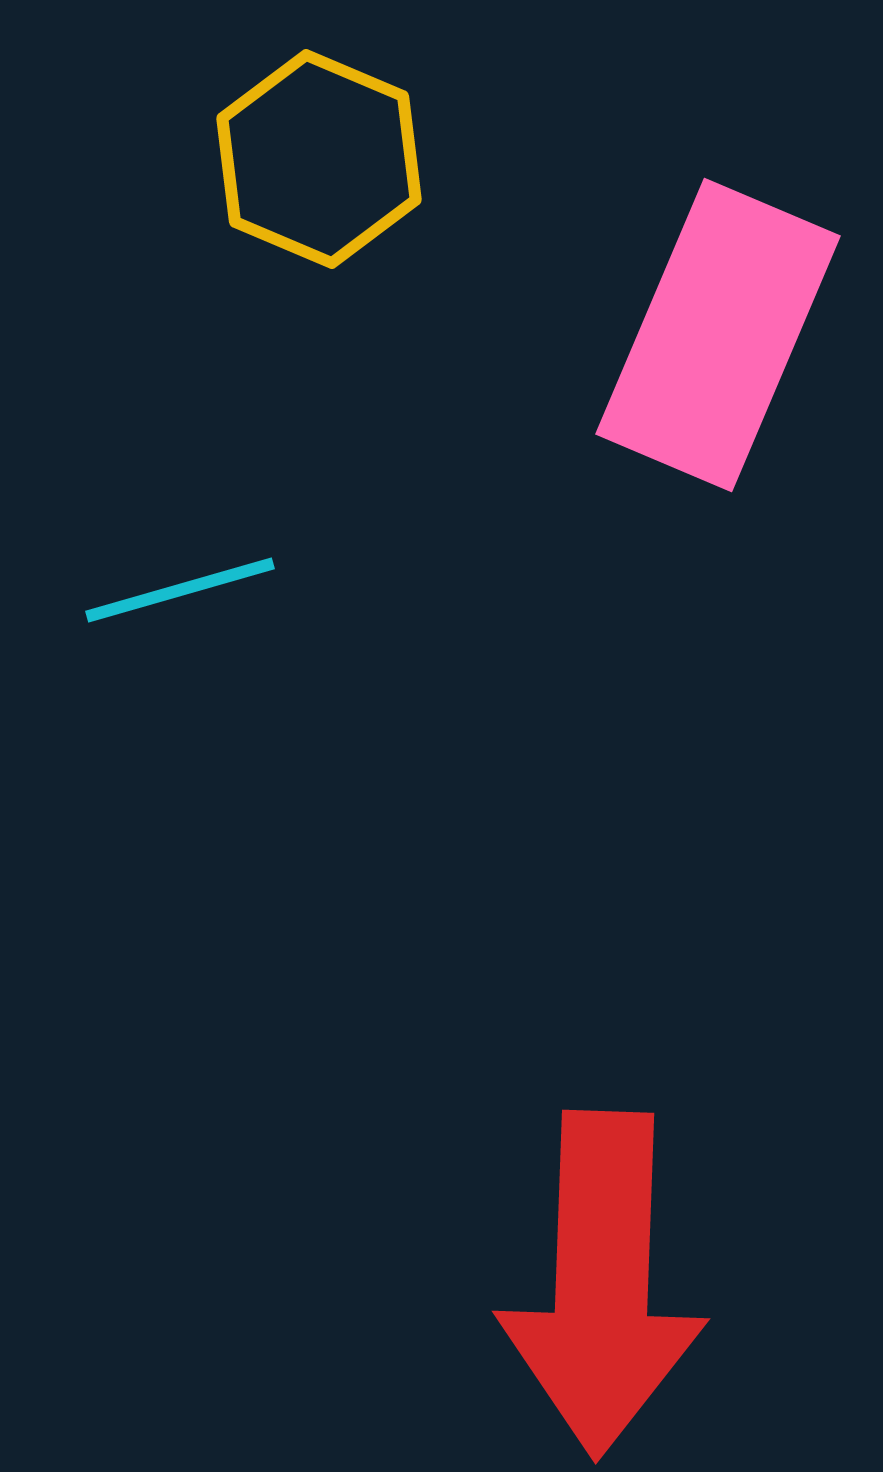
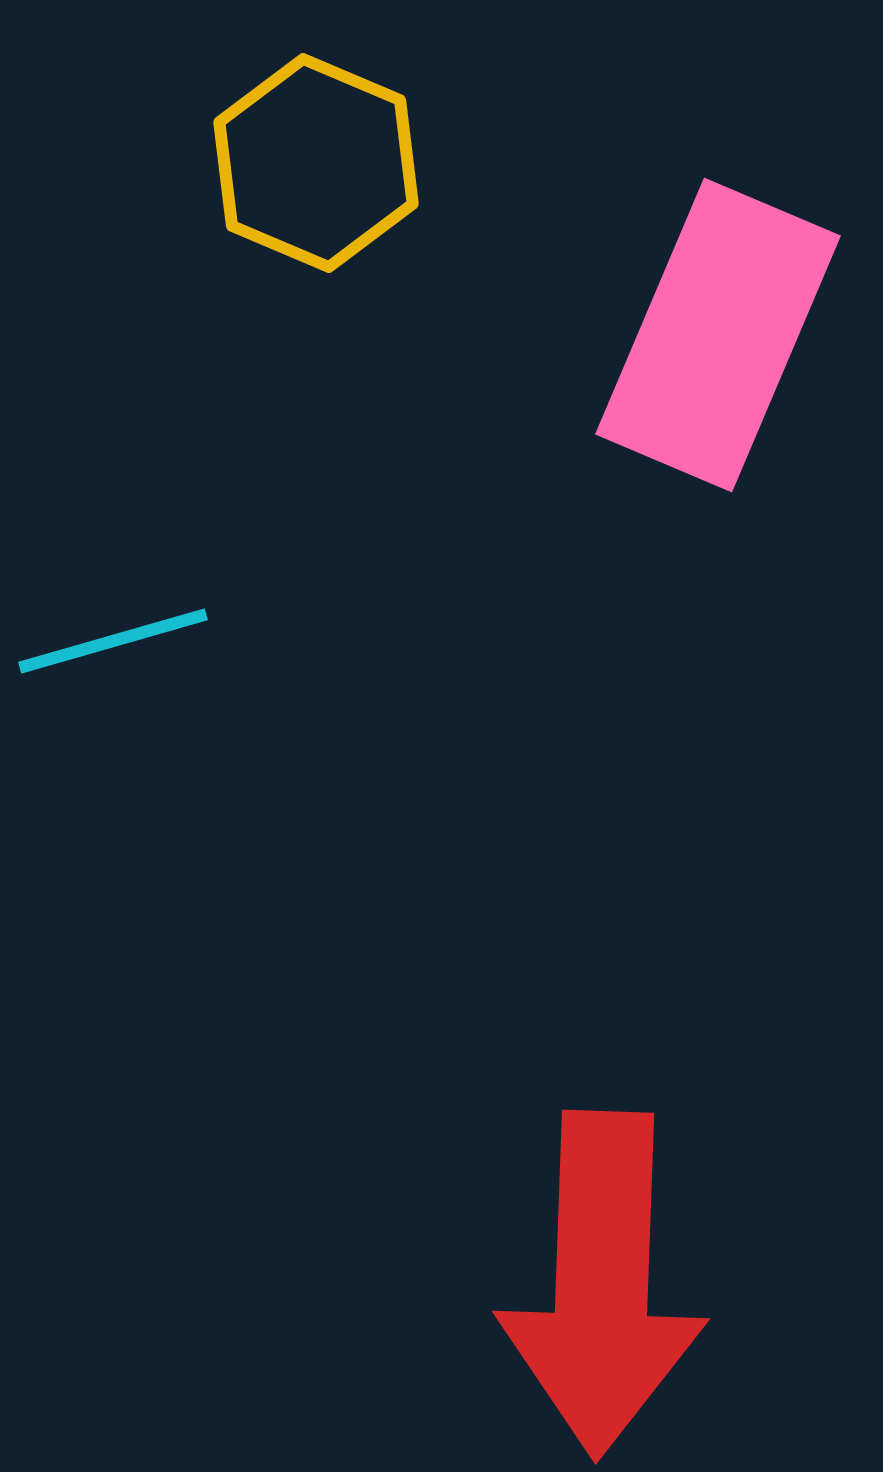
yellow hexagon: moved 3 px left, 4 px down
cyan line: moved 67 px left, 51 px down
